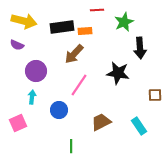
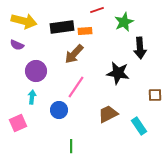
red line: rotated 16 degrees counterclockwise
pink line: moved 3 px left, 2 px down
brown trapezoid: moved 7 px right, 8 px up
